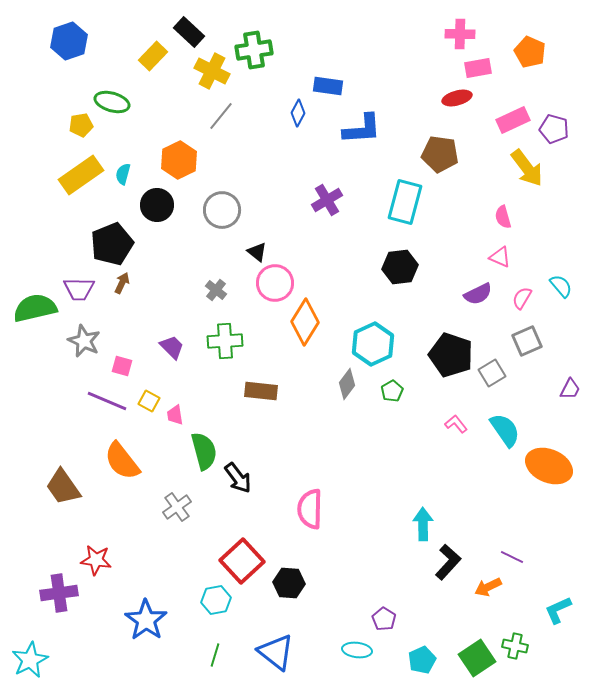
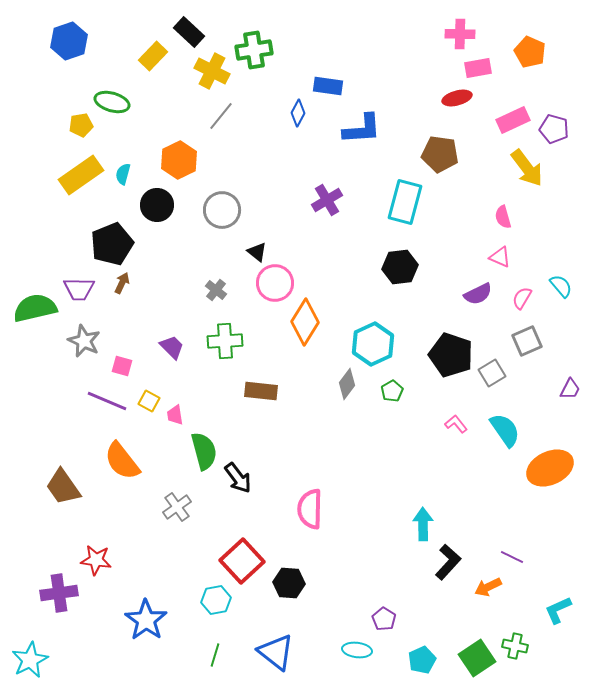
orange ellipse at (549, 466): moved 1 px right, 2 px down; rotated 48 degrees counterclockwise
